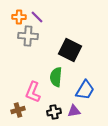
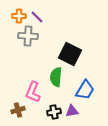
orange cross: moved 1 px up
black square: moved 4 px down
purple triangle: moved 2 px left
